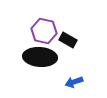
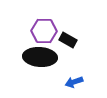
purple hexagon: rotated 10 degrees counterclockwise
